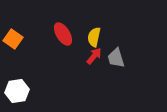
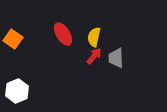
gray trapezoid: rotated 15 degrees clockwise
white hexagon: rotated 15 degrees counterclockwise
